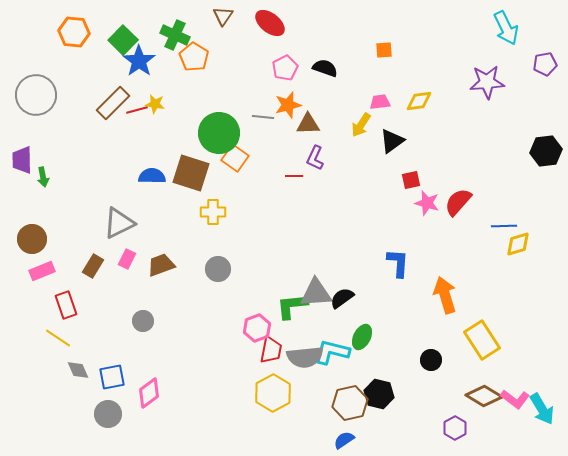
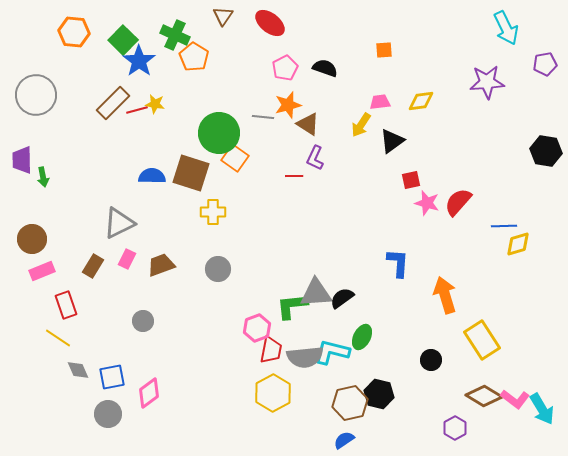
yellow diamond at (419, 101): moved 2 px right
brown triangle at (308, 124): rotated 35 degrees clockwise
black hexagon at (546, 151): rotated 16 degrees clockwise
